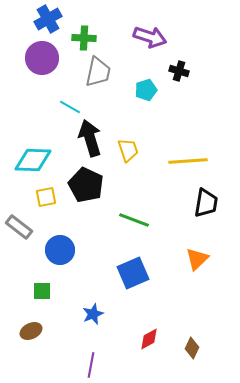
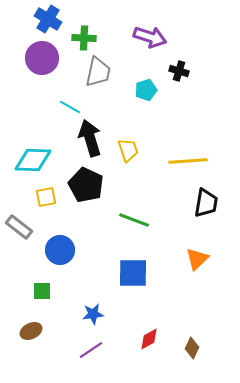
blue cross: rotated 28 degrees counterclockwise
blue square: rotated 24 degrees clockwise
blue star: rotated 15 degrees clockwise
purple line: moved 15 px up; rotated 45 degrees clockwise
